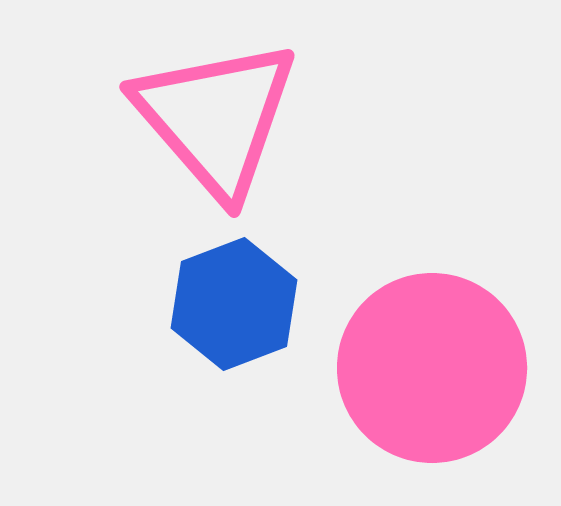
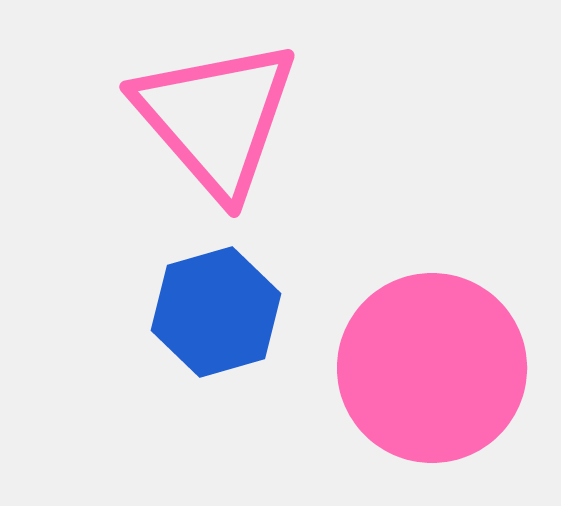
blue hexagon: moved 18 px left, 8 px down; rotated 5 degrees clockwise
